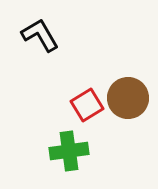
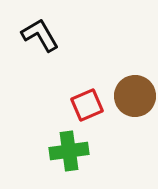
brown circle: moved 7 px right, 2 px up
red square: rotated 8 degrees clockwise
